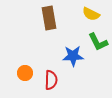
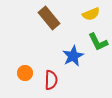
yellow semicircle: rotated 48 degrees counterclockwise
brown rectangle: rotated 30 degrees counterclockwise
blue star: rotated 25 degrees counterclockwise
